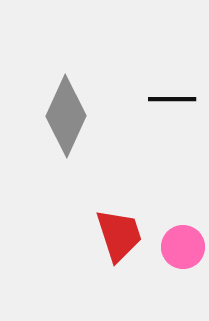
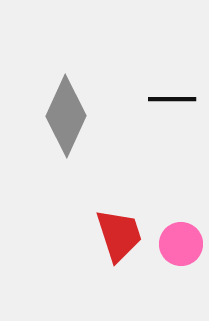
pink circle: moved 2 px left, 3 px up
